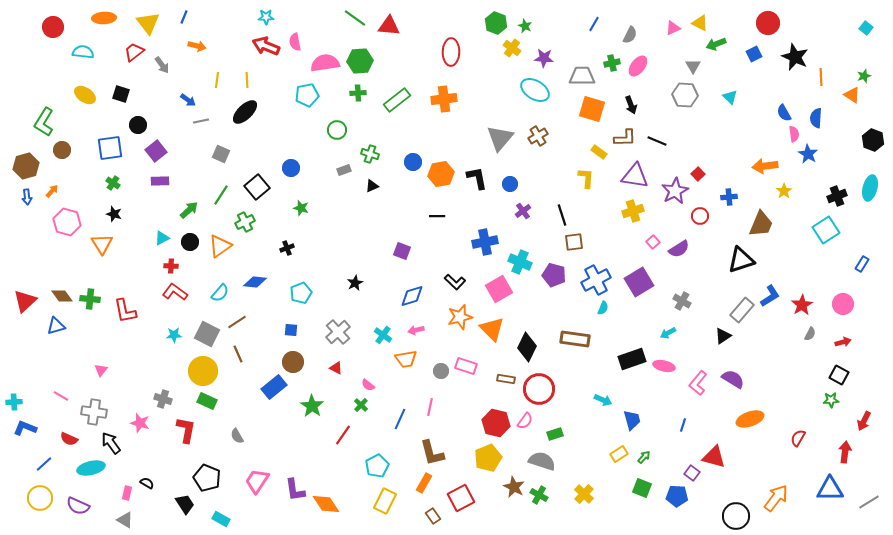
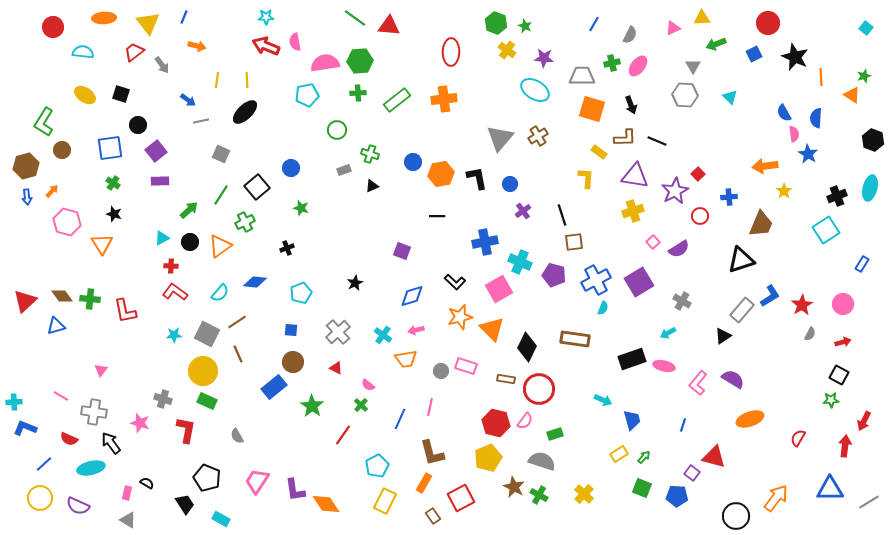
yellow triangle at (700, 23): moved 2 px right, 5 px up; rotated 30 degrees counterclockwise
yellow cross at (512, 48): moved 5 px left, 2 px down
red arrow at (845, 452): moved 6 px up
gray triangle at (125, 520): moved 3 px right
